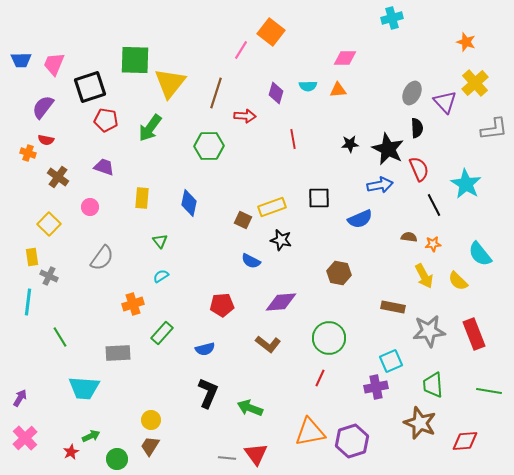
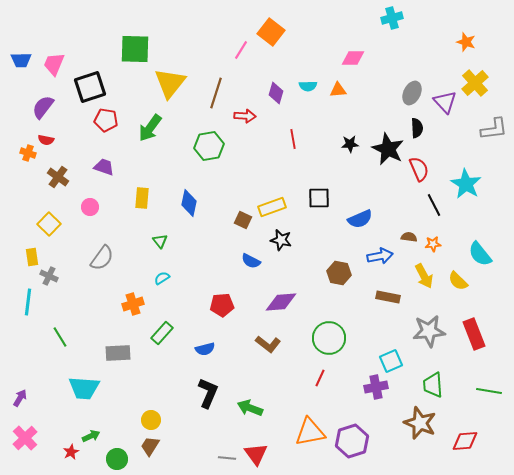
pink diamond at (345, 58): moved 8 px right
green square at (135, 60): moved 11 px up
green hexagon at (209, 146): rotated 8 degrees counterclockwise
blue arrow at (380, 185): moved 71 px down
cyan semicircle at (161, 276): moved 1 px right, 2 px down
brown rectangle at (393, 307): moved 5 px left, 10 px up
